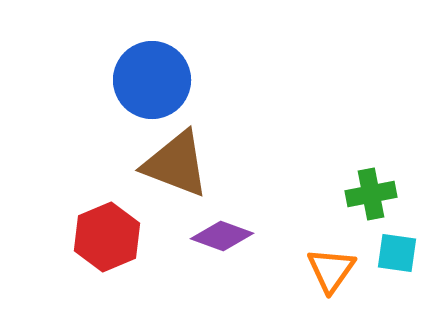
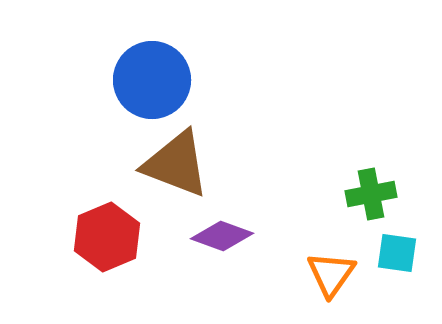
orange triangle: moved 4 px down
